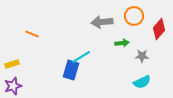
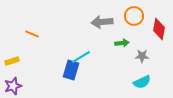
red diamond: rotated 30 degrees counterclockwise
yellow rectangle: moved 3 px up
